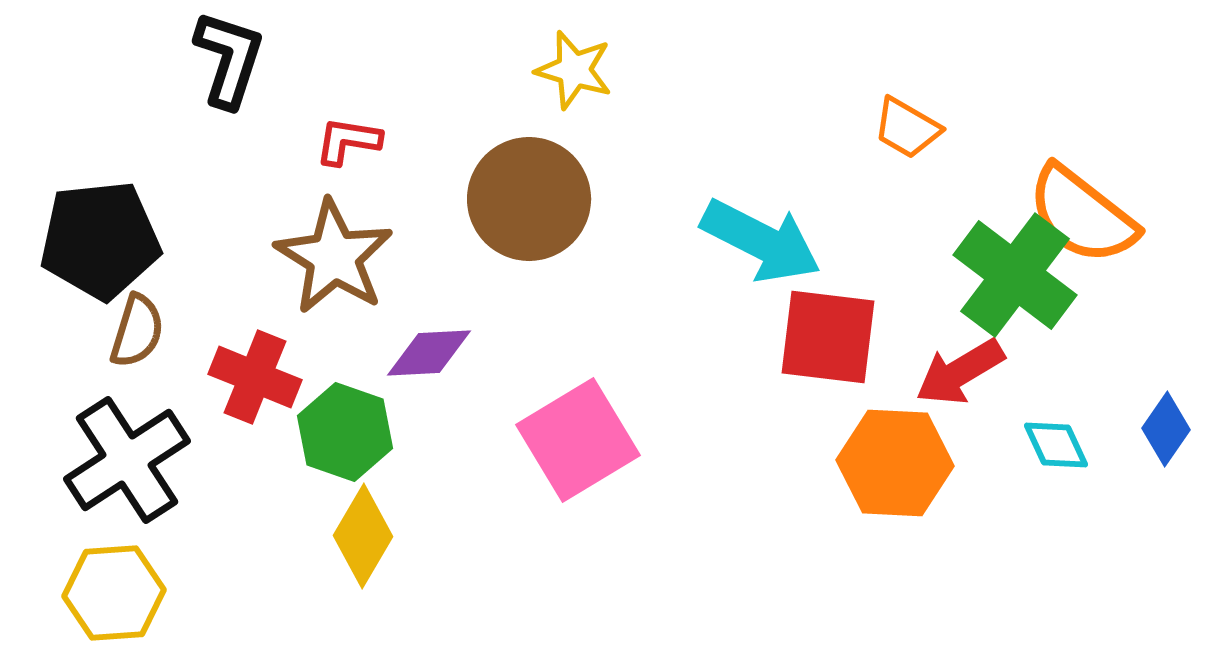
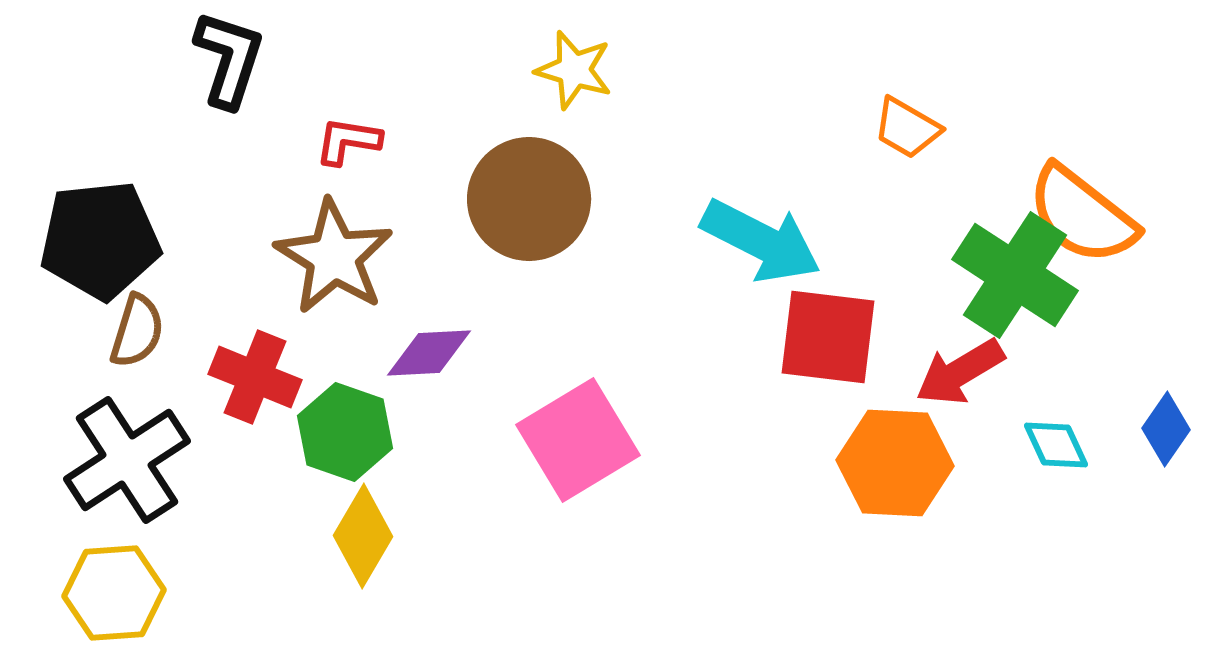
green cross: rotated 4 degrees counterclockwise
